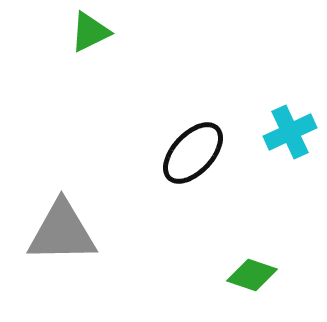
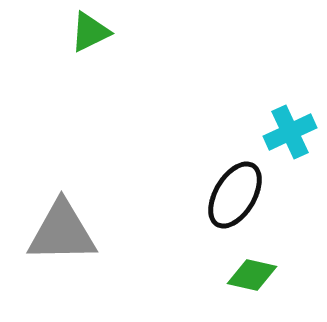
black ellipse: moved 42 px right, 42 px down; rotated 12 degrees counterclockwise
green diamond: rotated 6 degrees counterclockwise
